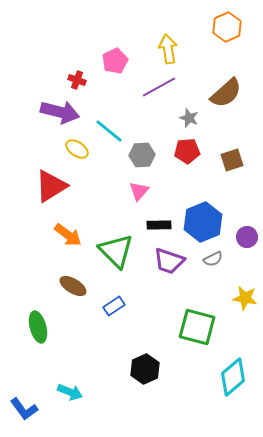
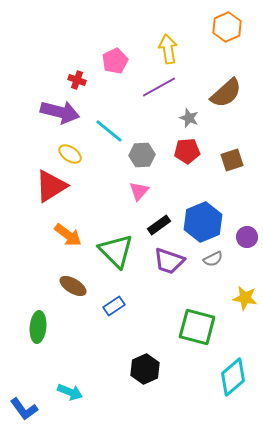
yellow ellipse: moved 7 px left, 5 px down
black rectangle: rotated 35 degrees counterclockwise
green ellipse: rotated 20 degrees clockwise
